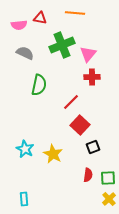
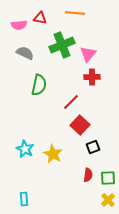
yellow cross: moved 1 px left, 1 px down
